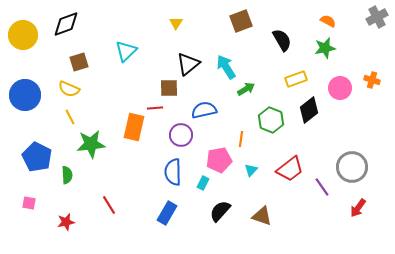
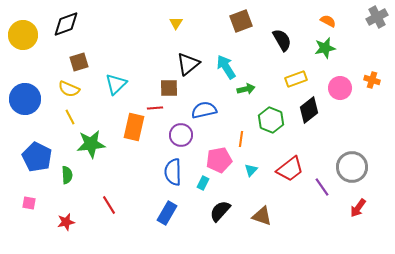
cyan triangle at (126, 51): moved 10 px left, 33 px down
green arrow at (246, 89): rotated 18 degrees clockwise
blue circle at (25, 95): moved 4 px down
